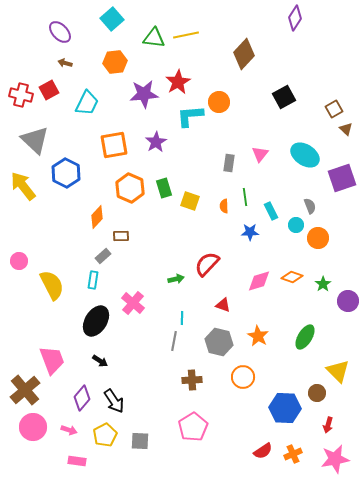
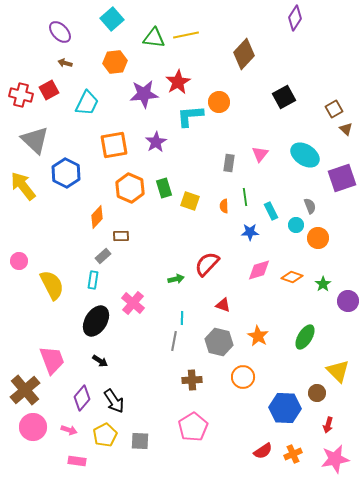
pink diamond at (259, 281): moved 11 px up
